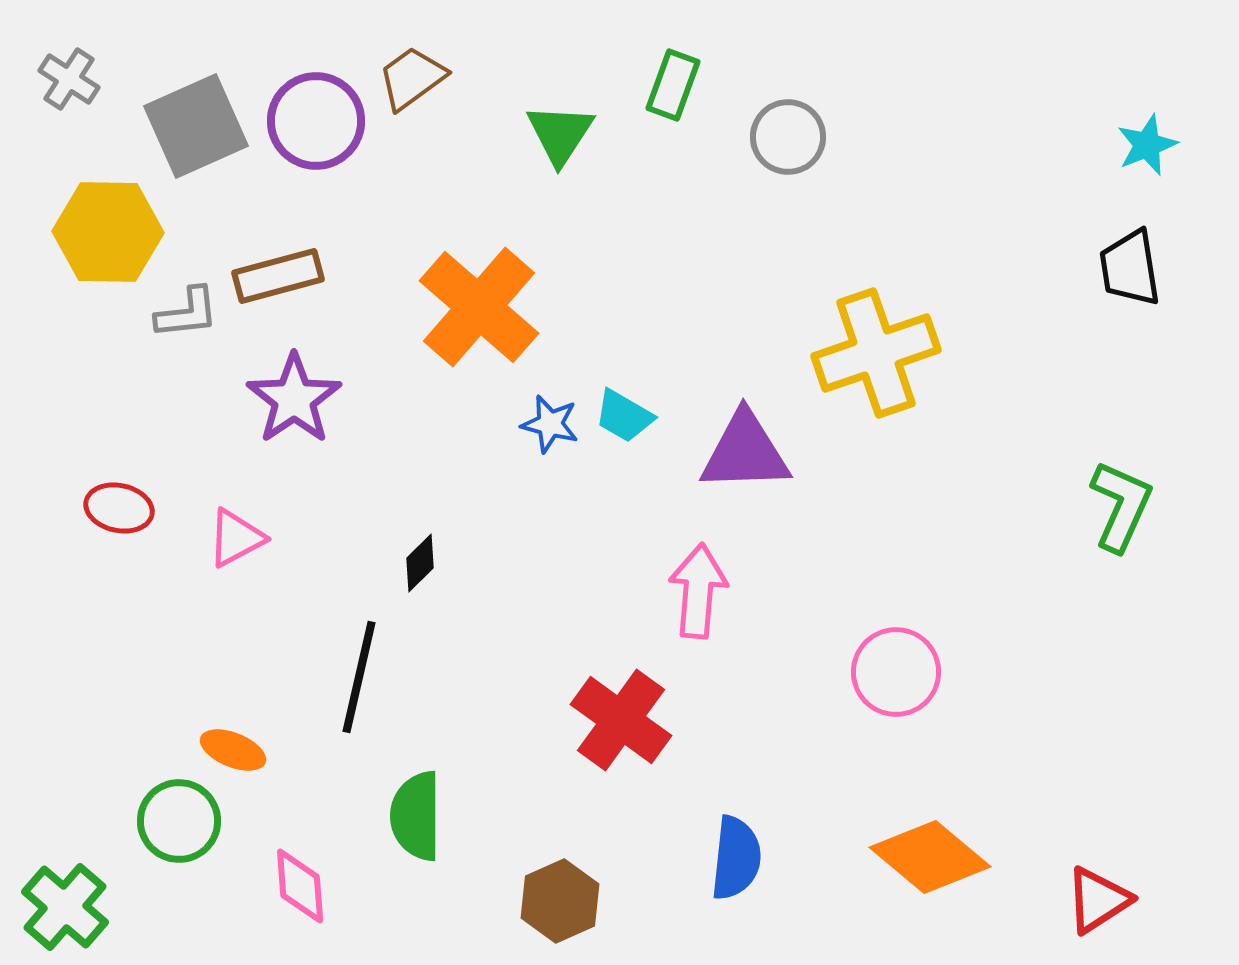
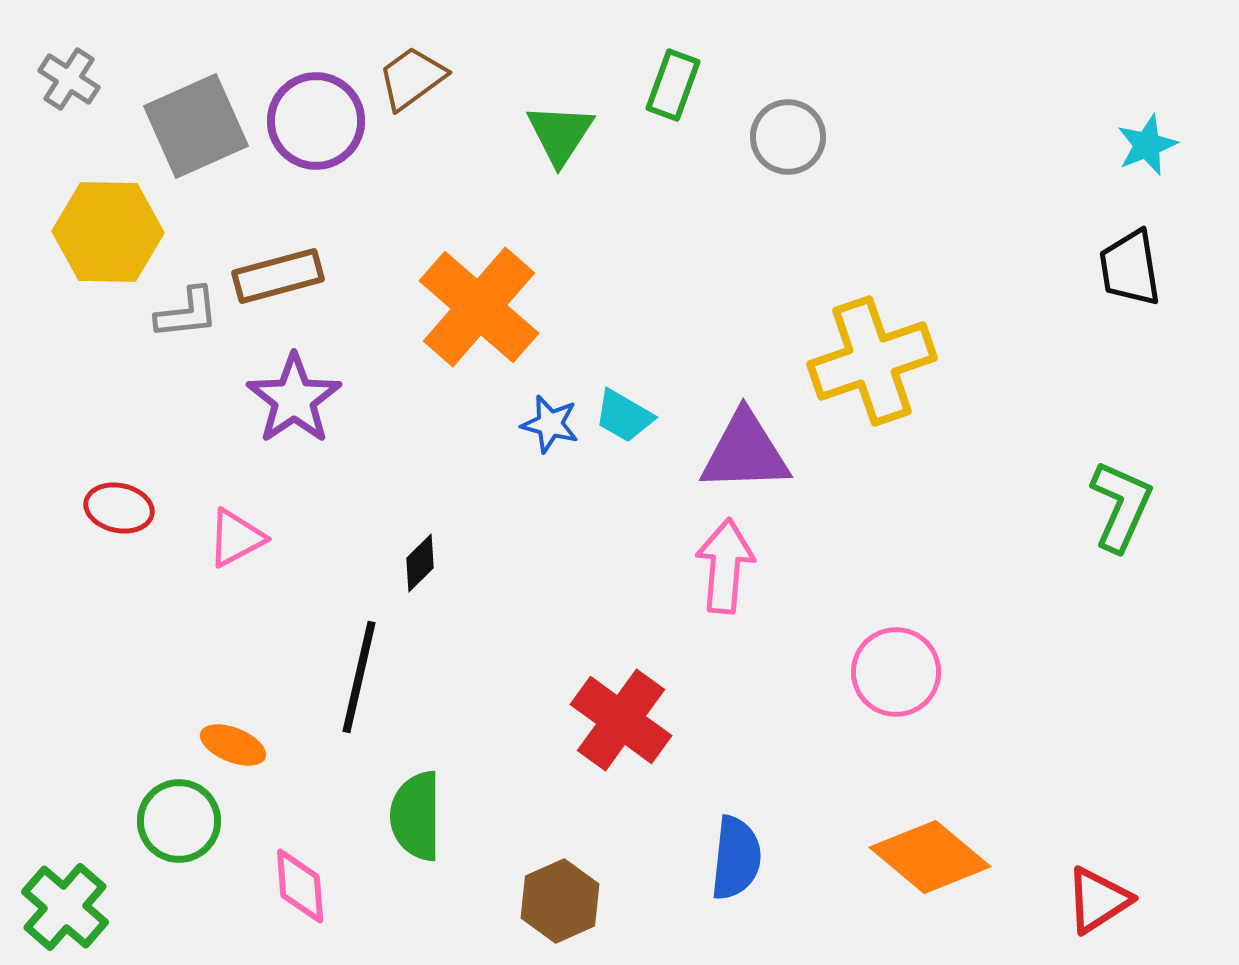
yellow cross: moved 4 px left, 8 px down
pink arrow: moved 27 px right, 25 px up
orange ellipse: moved 5 px up
